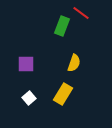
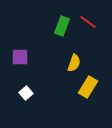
red line: moved 7 px right, 9 px down
purple square: moved 6 px left, 7 px up
yellow rectangle: moved 25 px right, 7 px up
white square: moved 3 px left, 5 px up
